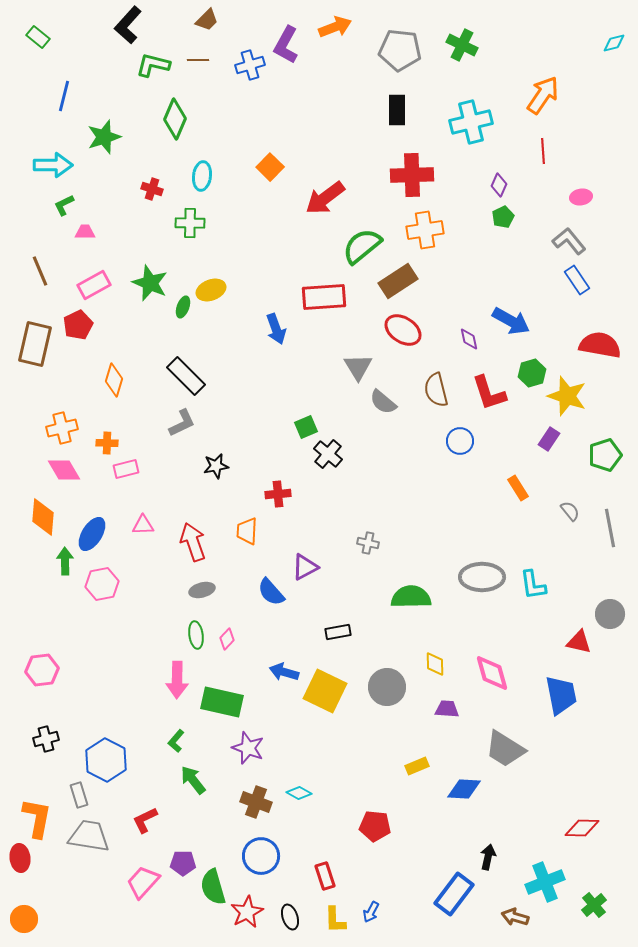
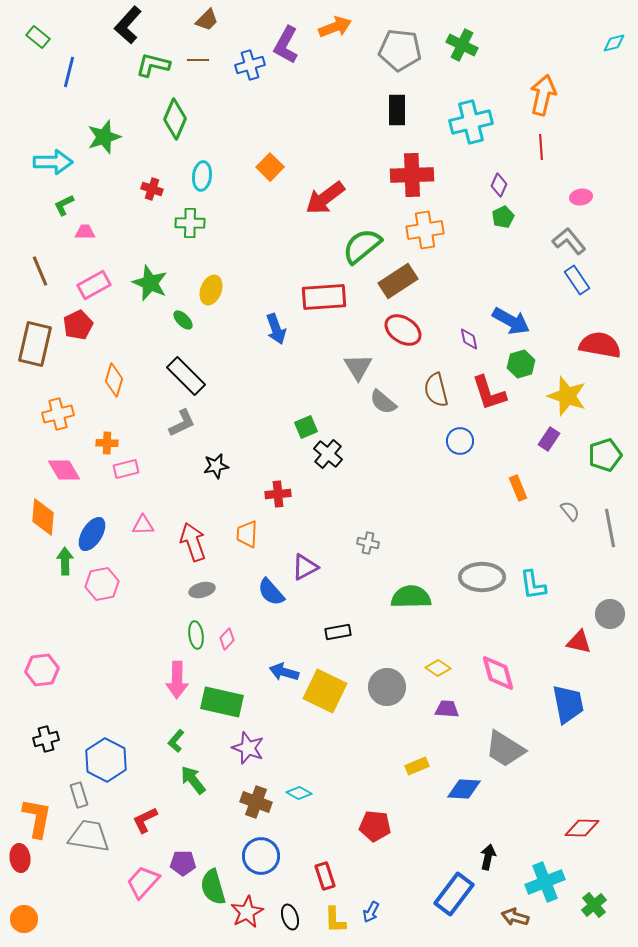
orange arrow at (543, 95): rotated 21 degrees counterclockwise
blue line at (64, 96): moved 5 px right, 24 px up
red line at (543, 151): moved 2 px left, 4 px up
cyan arrow at (53, 165): moved 3 px up
yellow ellipse at (211, 290): rotated 48 degrees counterclockwise
green ellipse at (183, 307): moved 13 px down; rotated 65 degrees counterclockwise
green hexagon at (532, 373): moved 11 px left, 9 px up
orange cross at (62, 428): moved 4 px left, 14 px up
orange rectangle at (518, 488): rotated 10 degrees clockwise
orange trapezoid at (247, 531): moved 3 px down
yellow diamond at (435, 664): moved 3 px right, 4 px down; rotated 55 degrees counterclockwise
pink diamond at (492, 673): moved 6 px right
blue trapezoid at (561, 695): moved 7 px right, 9 px down
